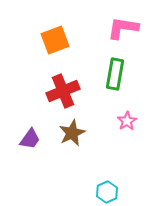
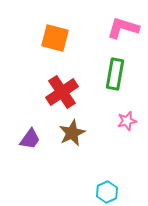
pink L-shape: rotated 8 degrees clockwise
orange square: moved 2 px up; rotated 36 degrees clockwise
red cross: moved 1 px left, 1 px down; rotated 12 degrees counterclockwise
pink star: rotated 18 degrees clockwise
